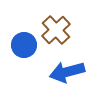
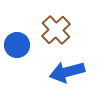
blue circle: moved 7 px left
